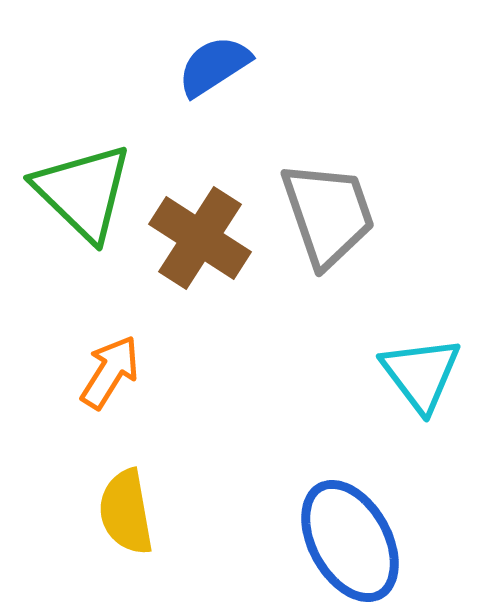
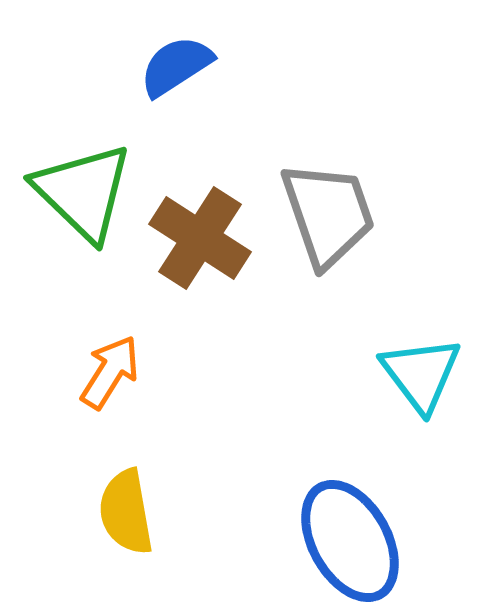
blue semicircle: moved 38 px left
